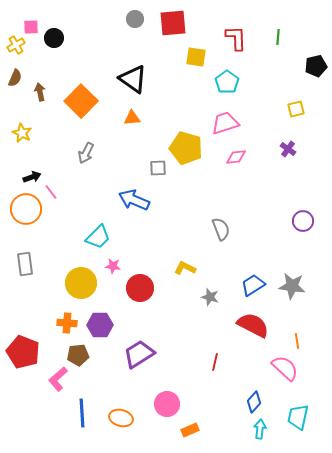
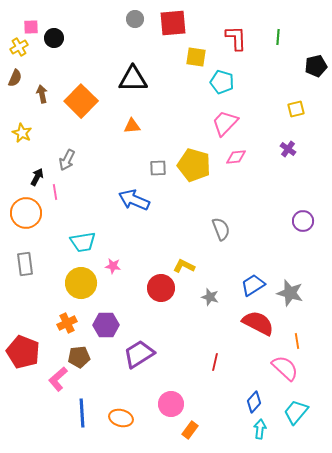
yellow cross at (16, 45): moved 3 px right, 2 px down
black triangle at (133, 79): rotated 36 degrees counterclockwise
cyan pentagon at (227, 82): moved 5 px left; rotated 20 degrees counterclockwise
brown arrow at (40, 92): moved 2 px right, 2 px down
orange triangle at (132, 118): moved 8 px down
pink trapezoid at (225, 123): rotated 28 degrees counterclockwise
yellow pentagon at (186, 148): moved 8 px right, 17 px down
gray arrow at (86, 153): moved 19 px left, 7 px down
black arrow at (32, 177): moved 5 px right; rotated 42 degrees counterclockwise
pink line at (51, 192): moved 4 px right; rotated 28 degrees clockwise
orange circle at (26, 209): moved 4 px down
cyan trapezoid at (98, 237): moved 15 px left, 5 px down; rotated 36 degrees clockwise
yellow L-shape at (185, 268): moved 1 px left, 2 px up
gray star at (292, 286): moved 2 px left, 7 px down; rotated 8 degrees clockwise
red circle at (140, 288): moved 21 px right
orange cross at (67, 323): rotated 30 degrees counterclockwise
purple hexagon at (100, 325): moved 6 px right
red semicircle at (253, 325): moved 5 px right, 2 px up
brown pentagon at (78, 355): moved 1 px right, 2 px down
pink circle at (167, 404): moved 4 px right
cyan trapezoid at (298, 417): moved 2 px left, 5 px up; rotated 28 degrees clockwise
orange rectangle at (190, 430): rotated 30 degrees counterclockwise
